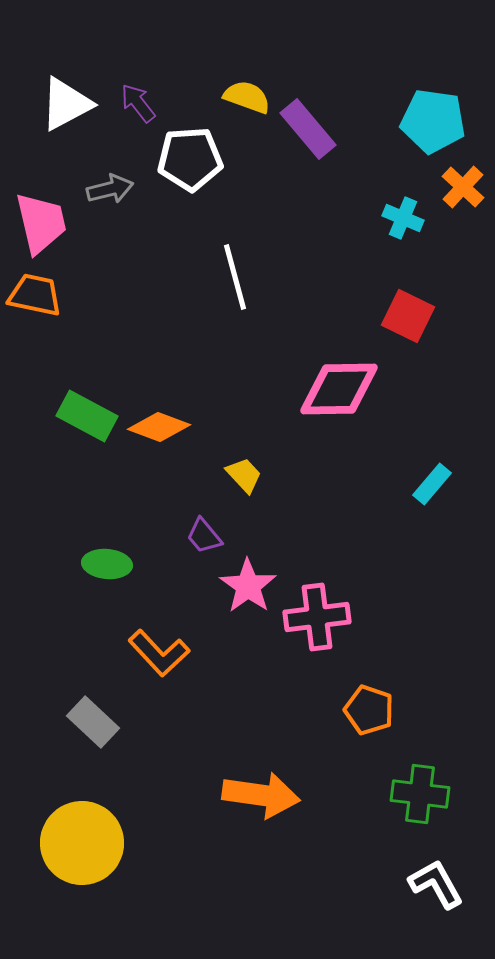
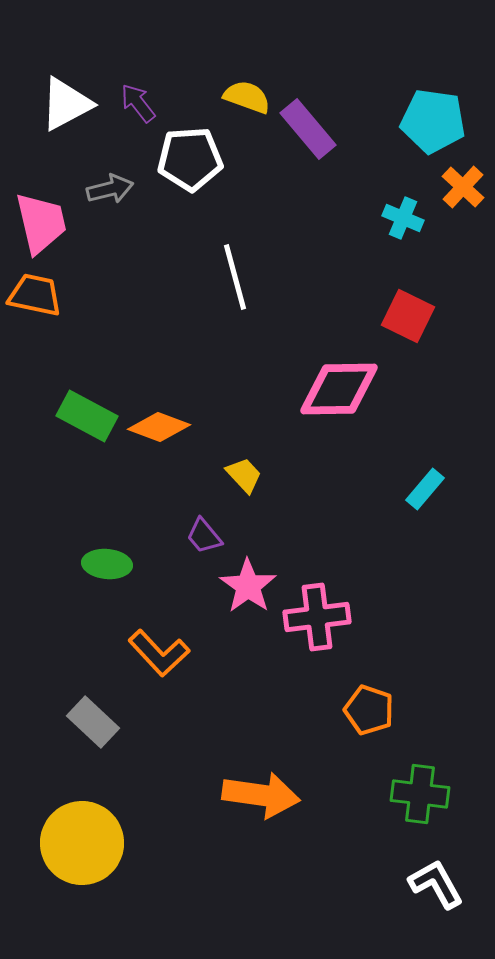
cyan rectangle: moved 7 px left, 5 px down
